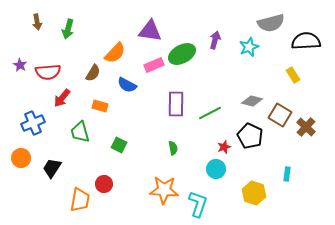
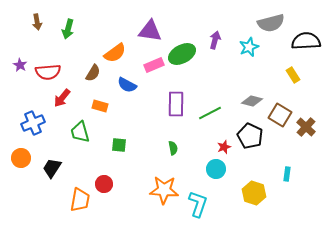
orange semicircle: rotated 10 degrees clockwise
green square: rotated 21 degrees counterclockwise
